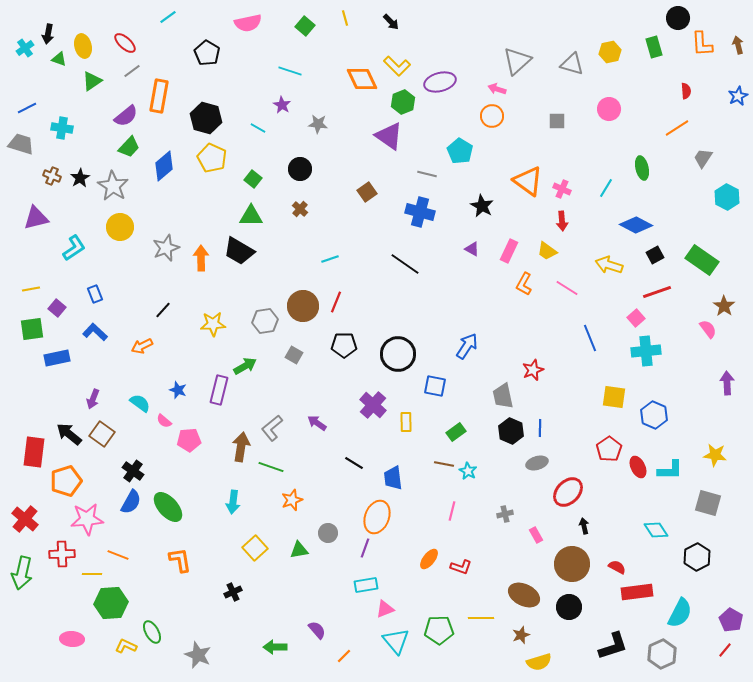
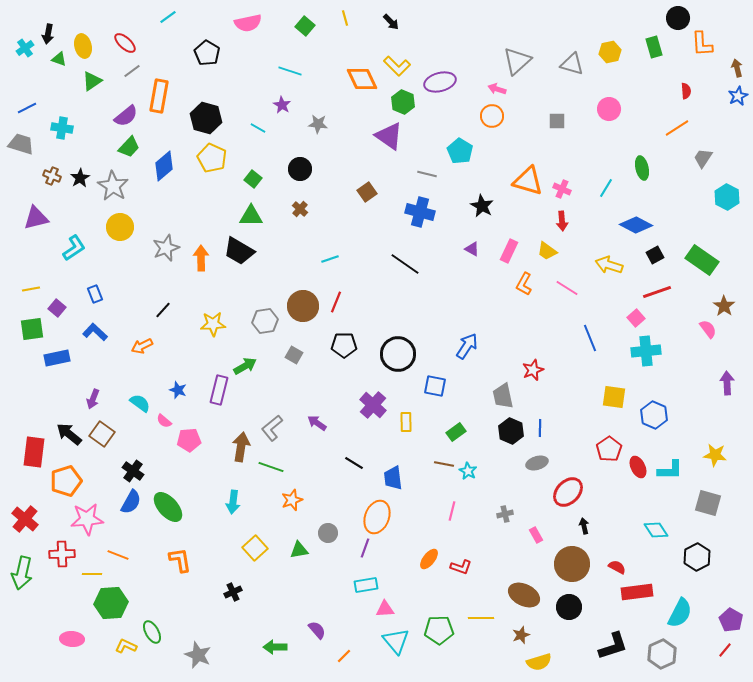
brown arrow at (738, 45): moved 1 px left, 23 px down
green hexagon at (403, 102): rotated 15 degrees counterclockwise
orange triangle at (528, 181): rotated 20 degrees counterclockwise
pink triangle at (385, 609): rotated 18 degrees clockwise
